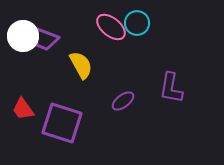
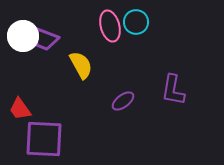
cyan circle: moved 1 px left, 1 px up
pink ellipse: moved 1 px left, 1 px up; rotated 36 degrees clockwise
purple L-shape: moved 2 px right, 2 px down
red trapezoid: moved 3 px left
purple square: moved 18 px left, 16 px down; rotated 15 degrees counterclockwise
